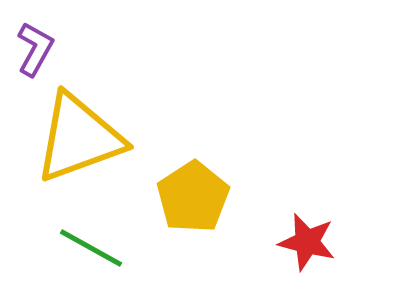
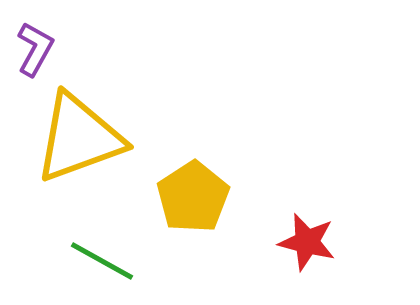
green line: moved 11 px right, 13 px down
